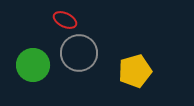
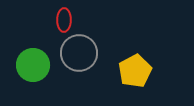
red ellipse: moved 1 px left; rotated 65 degrees clockwise
yellow pentagon: rotated 12 degrees counterclockwise
